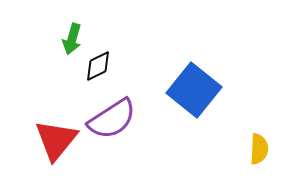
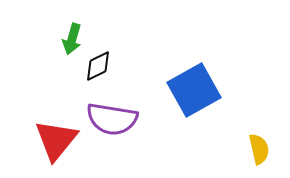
blue square: rotated 22 degrees clockwise
purple semicircle: rotated 42 degrees clockwise
yellow semicircle: rotated 16 degrees counterclockwise
